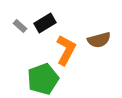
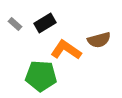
gray rectangle: moved 5 px left, 2 px up
orange L-shape: rotated 84 degrees counterclockwise
green pentagon: moved 2 px left, 3 px up; rotated 24 degrees clockwise
